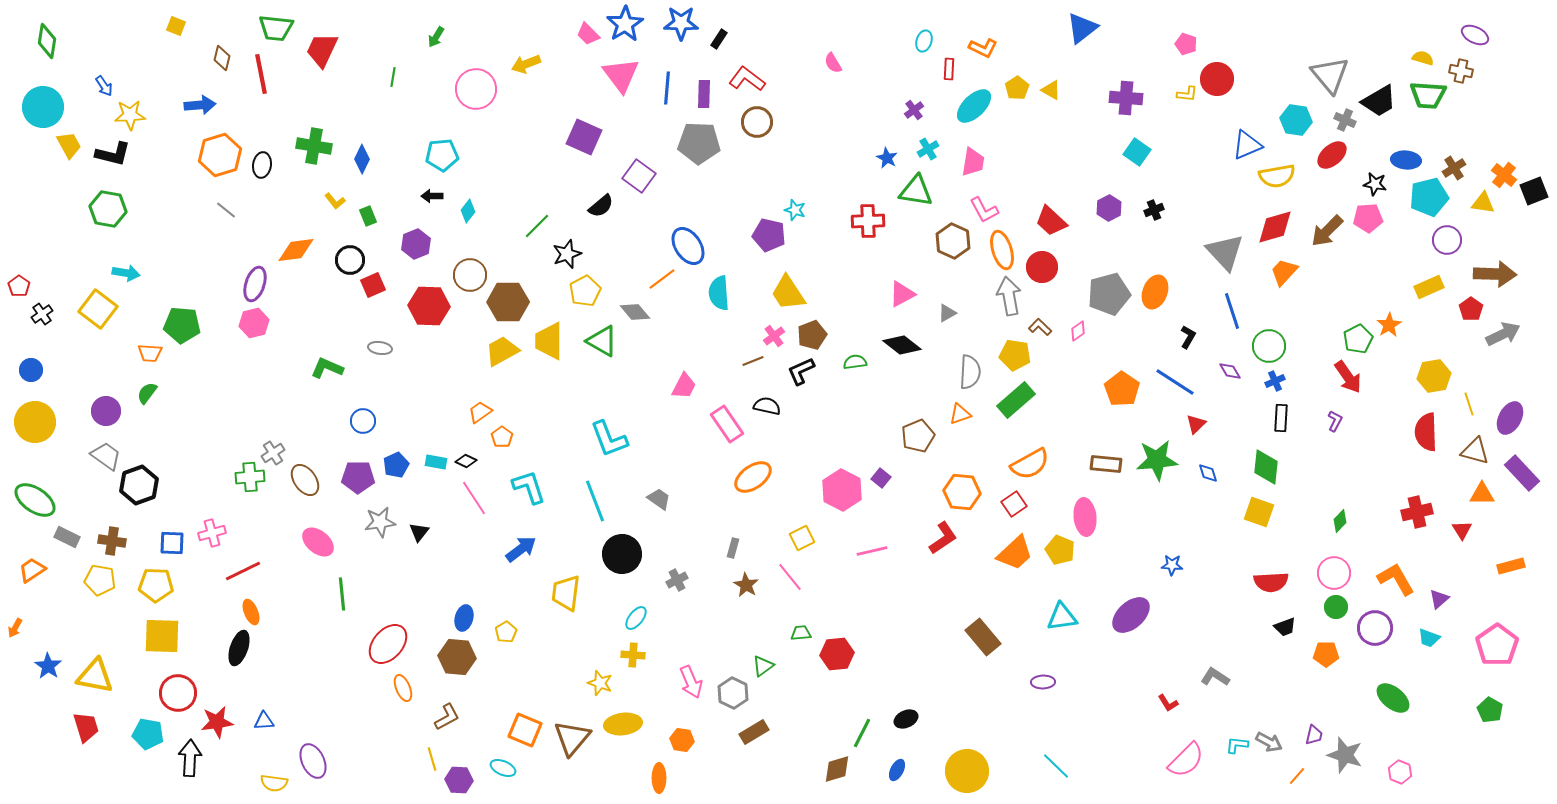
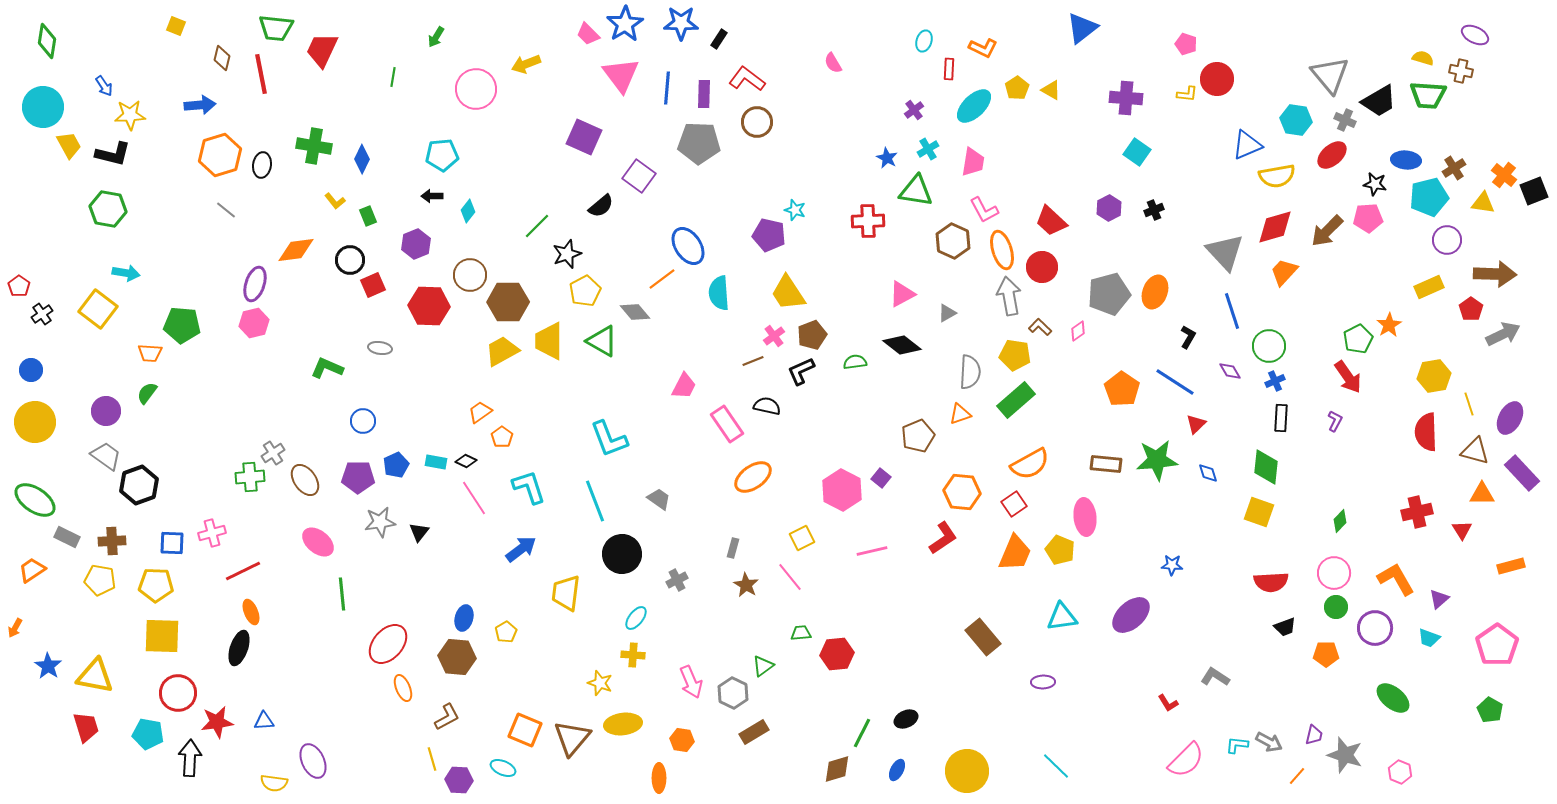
brown cross at (112, 541): rotated 12 degrees counterclockwise
orange trapezoid at (1015, 553): rotated 24 degrees counterclockwise
